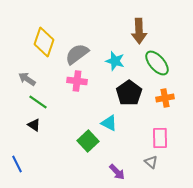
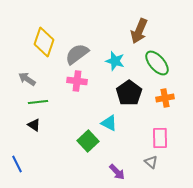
brown arrow: rotated 25 degrees clockwise
green line: rotated 42 degrees counterclockwise
